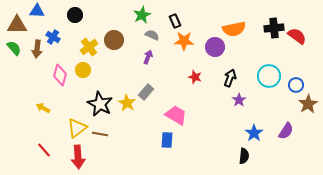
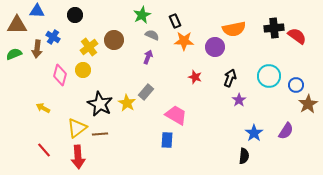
green semicircle: moved 6 px down; rotated 70 degrees counterclockwise
brown line: rotated 14 degrees counterclockwise
